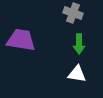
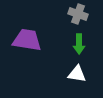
gray cross: moved 5 px right, 1 px down
purple trapezoid: moved 6 px right
